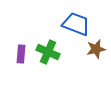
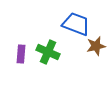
brown star: moved 3 px up
